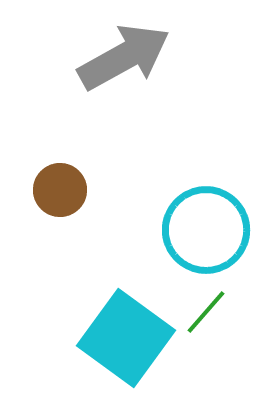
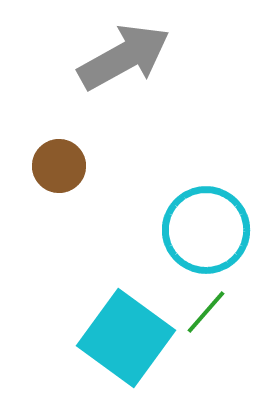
brown circle: moved 1 px left, 24 px up
